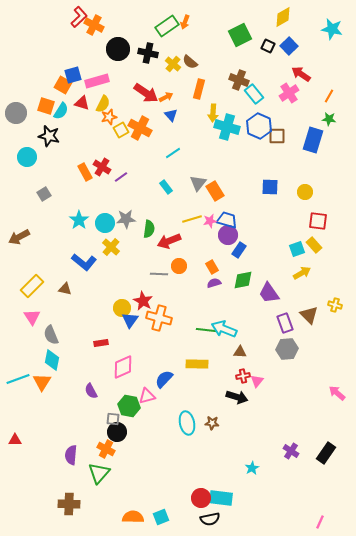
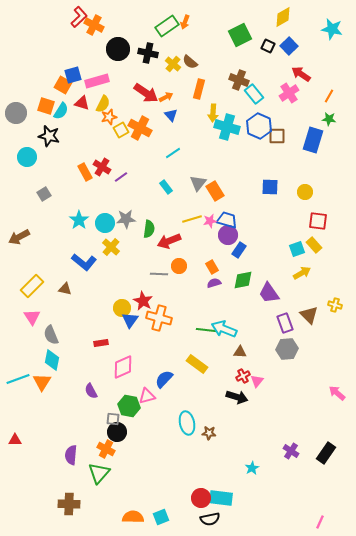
yellow rectangle at (197, 364): rotated 35 degrees clockwise
red cross at (243, 376): rotated 16 degrees counterclockwise
brown star at (212, 423): moved 3 px left, 10 px down
